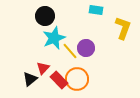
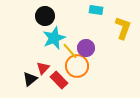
orange circle: moved 13 px up
